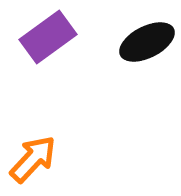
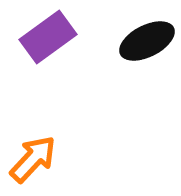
black ellipse: moved 1 px up
